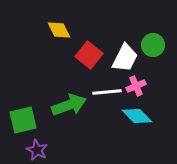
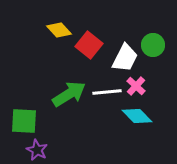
yellow diamond: rotated 15 degrees counterclockwise
red square: moved 10 px up
pink cross: rotated 24 degrees counterclockwise
green arrow: moved 11 px up; rotated 12 degrees counterclockwise
green square: moved 1 px right, 1 px down; rotated 16 degrees clockwise
